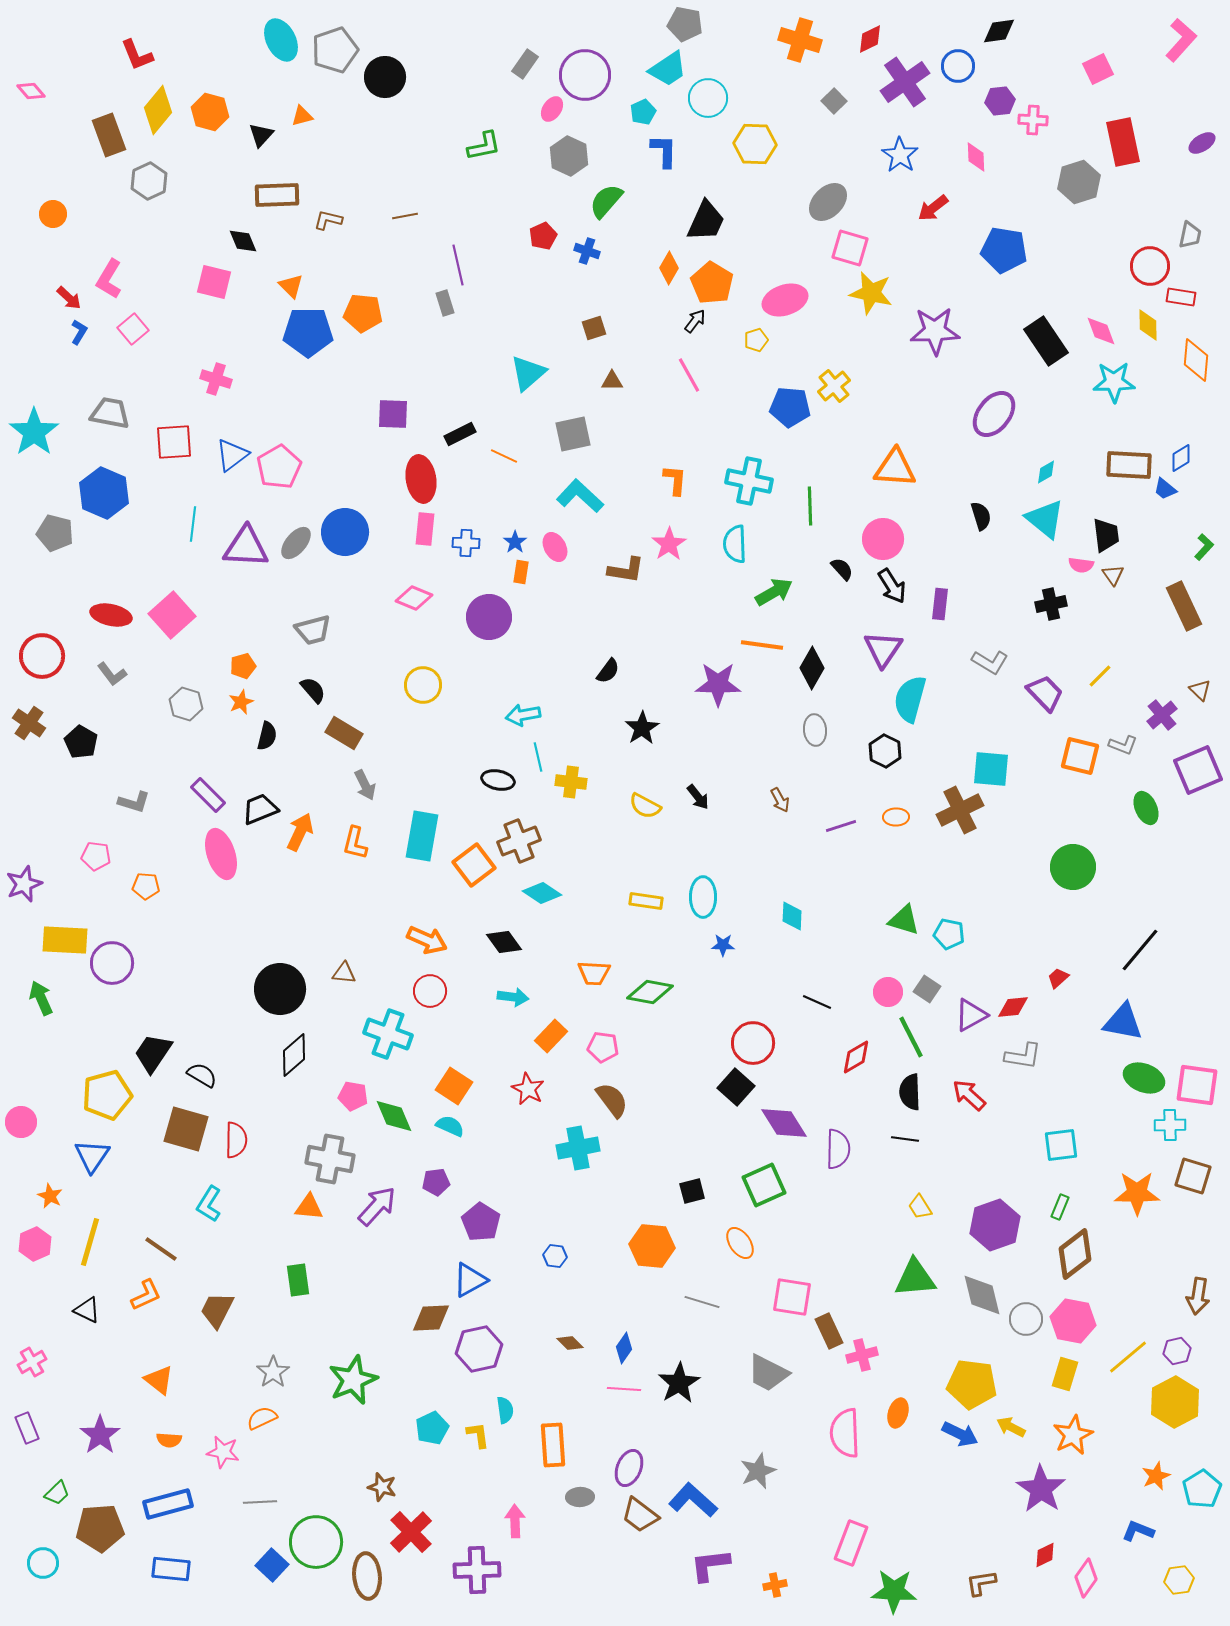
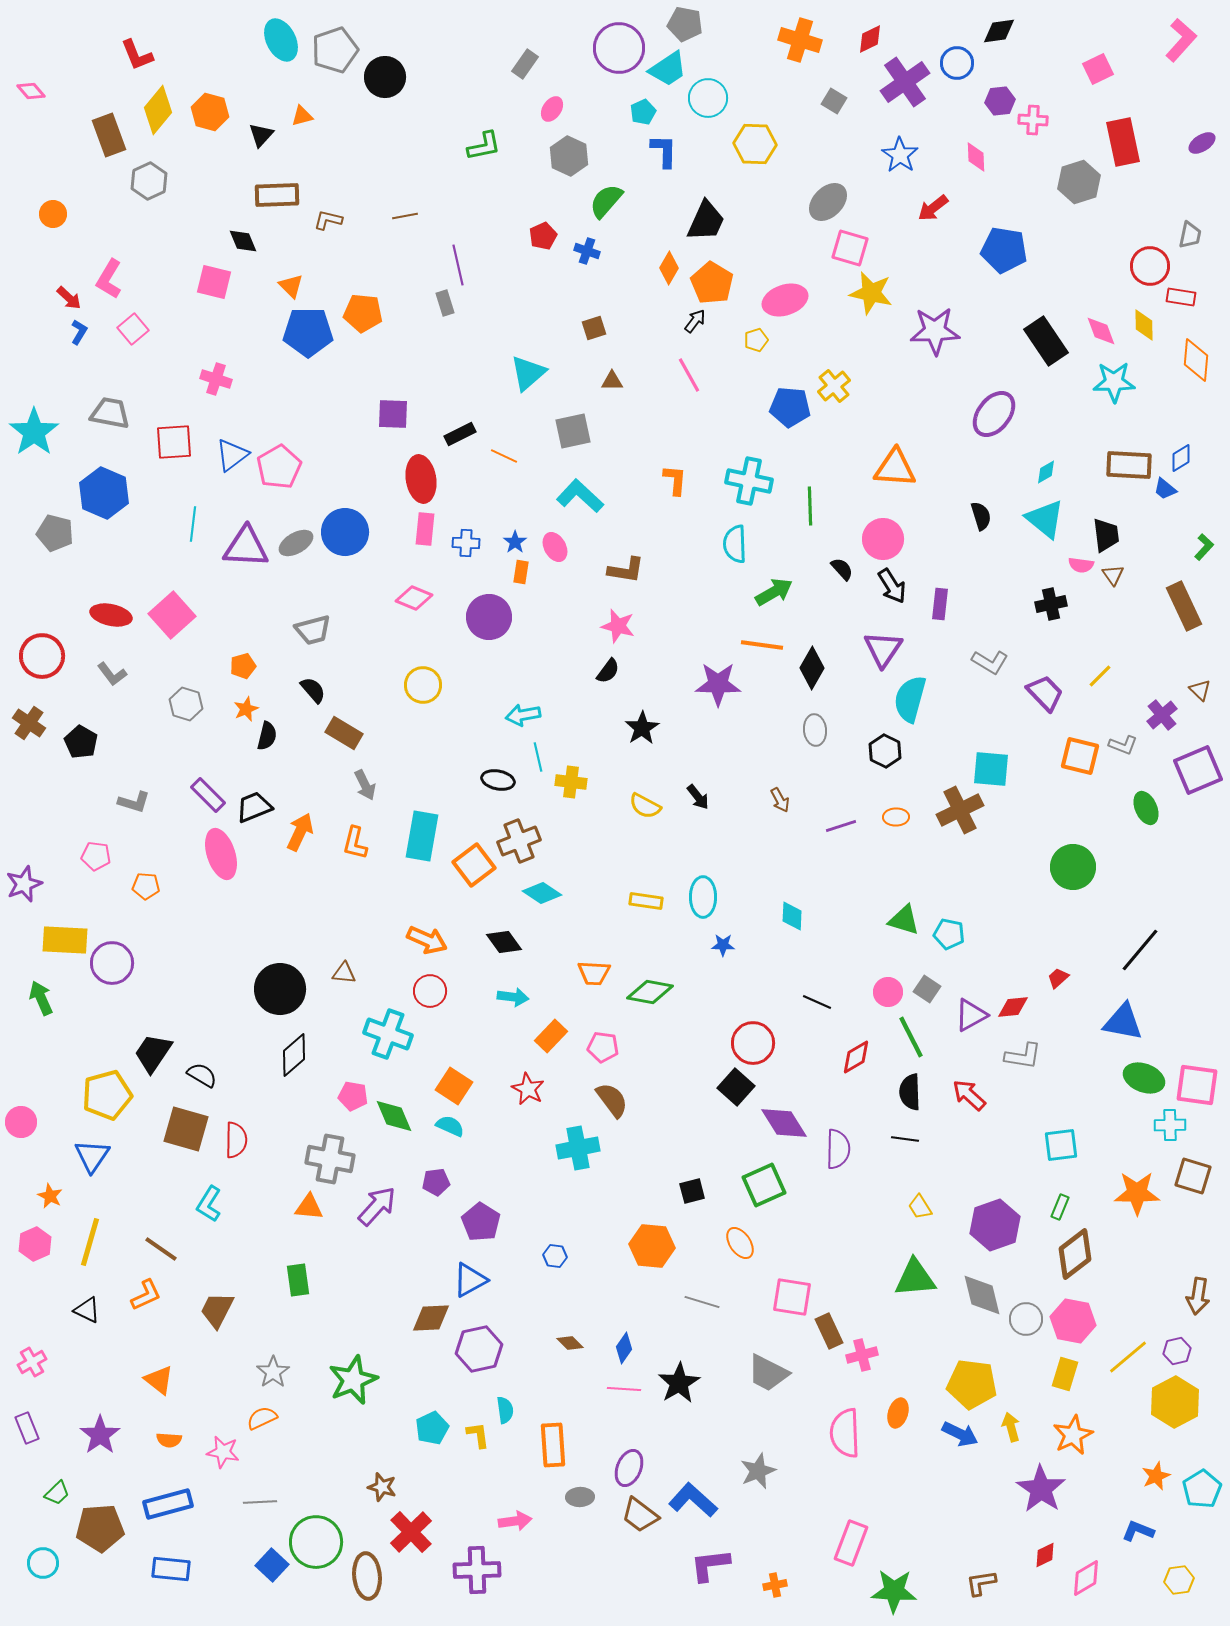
blue circle at (958, 66): moved 1 px left, 3 px up
purple circle at (585, 75): moved 34 px right, 27 px up
gray square at (834, 101): rotated 15 degrees counterclockwise
yellow diamond at (1148, 325): moved 4 px left
gray square at (573, 434): moved 3 px up
gray ellipse at (296, 543): rotated 20 degrees clockwise
pink star at (669, 544): moved 51 px left, 82 px down; rotated 24 degrees counterclockwise
orange star at (241, 702): moved 5 px right, 7 px down
black trapezoid at (260, 809): moved 6 px left, 2 px up
yellow arrow at (1011, 1427): rotated 48 degrees clockwise
pink arrow at (515, 1521): rotated 84 degrees clockwise
pink diamond at (1086, 1578): rotated 24 degrees clockwise
